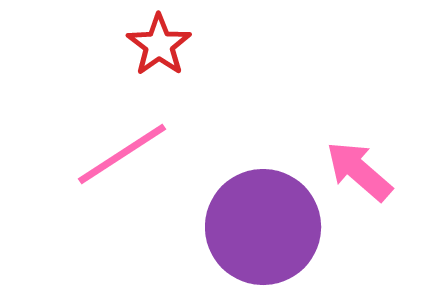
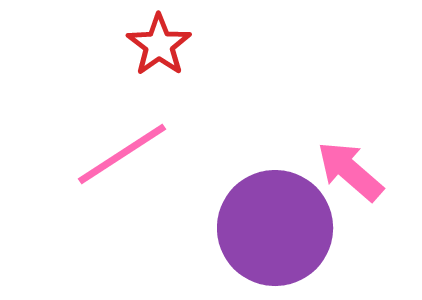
pink arrow: moved 9 px left
purple circle: moved 12 px right, 1 px down
